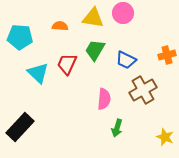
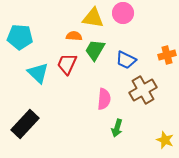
orange semicircle: moved 14 px right, 10 px down
black rectangle: moved 5 px right, 3 px up
yellow star: moved 3 px down
